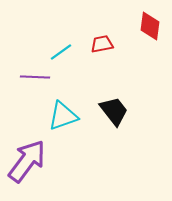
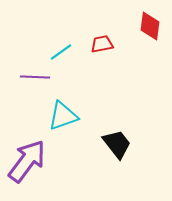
black trapezoid: moved 3 px right, 33 px down
